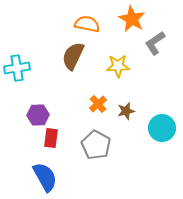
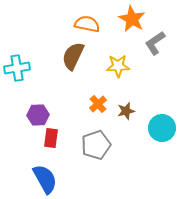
gray pentagon: rotated 24 degrees clockwise
blue semicircle: moved 2 px down
